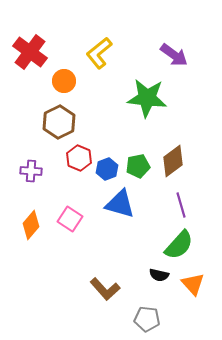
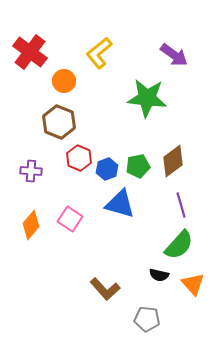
brown hexagon: rotated 12 degrees counterclockwise
